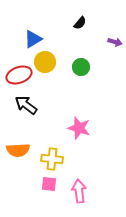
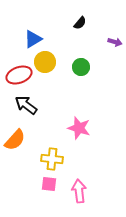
orange semicircle: moved 3 px left, 10 px up; rotated 45 degrees counterclockwise
